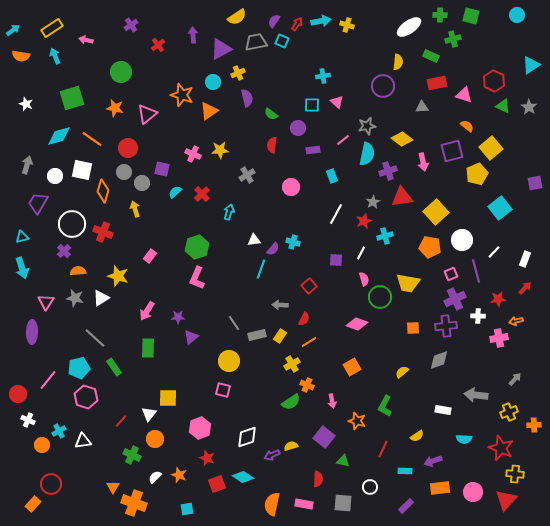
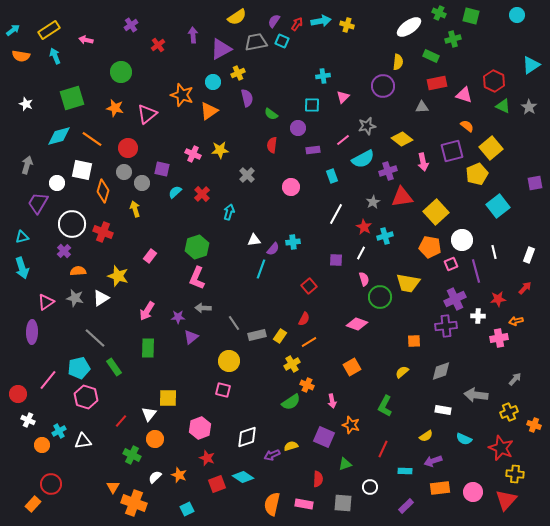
green cross at (440, 15): moved 1 px left, 2 px up; rotated 24 degrees clockwise
yellow rectangle at (52, 28): moved 3 px left, 2 px down
pink triangle at (337, 102): moved 6 px right, 5 px up; rotated 32 degrees clockwise
cyan semicircle at (367, 154): moved 4 px left, 5 px down; rotated 50 degrees clockwise
gray cross at (247, 175): rotated 14 degrees counterclockwise
white circle at (55, 176): moved 2 px right, 7 px down
cyan square at (500, 208): moved 2 px left, 2 px up
red star at (364, 221): moved 6 px down; rotated 21 degrees counterclockwise
cyan cross at (293, 242): rotated 24 degrees counterclockwise
white line at (494, 252): rotated 56 degrees counterclockwise
white rectangle at (525, 259): moved 4 px right, 4 px up
pink square at (451, 274): moved 10 px up
pink triangle at (46, 302): rotated 24 degrees clockwise
gray arrow at (280, 305): moved 77 px left, 3 px down
orange square at (413, 328): moved 1 px right, 13 px down
gray diamond at (439, 360): moved 2 px right, 11 px down
orange star at (357, 421): moved 6 px left, 4 px down
orange cross at (534, 425): rotated 24 degrees clockwise
yellow semicircle at (417, 436): moved 9 px right
purple square at (324, 437): rotated 15 degrees counterclockwise
cyan semicircle at (464, 439): rotated 21 degrees clockwise
green triangle at (343, 461): moved 2 px right, 3 px down; rotated 32 degrees counterclockwise
cyan square at (187, 509): rotated 16 degrees counterclockwise
